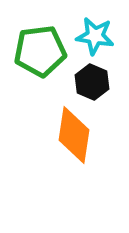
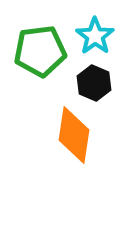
cyan star: rotated 27 degrees clockwise
black hexagon: moved 2 px right, 1 px down
